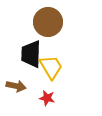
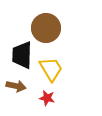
brown circle: moved 2 px left, 6 px down
black trapezoid: moved 9 px left, 1 px down
yellow trapezoid: moved 2 px down
